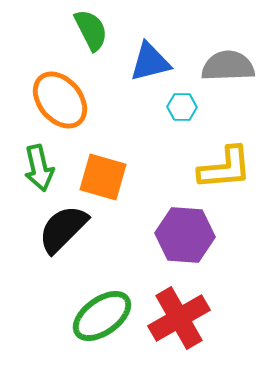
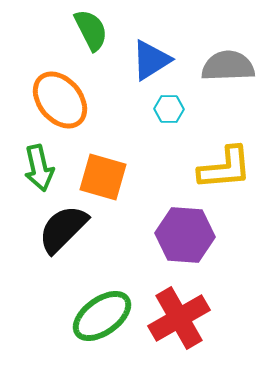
blue triangle: moved 1 px right, 2 px up; rotated 18 degrees counterclockwise
cyan hexagon: moved 13 px left, 2 px down
